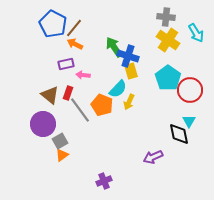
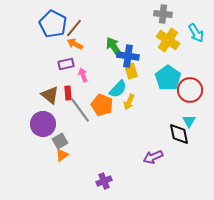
gray cross: moved 3 px left, 3 px up
blue cross: rotated 10 degrees counterclockwise
pink arrow: rotated 64 degrees clockwise
red rectangle: rotated 24 degrees counterclockwise
